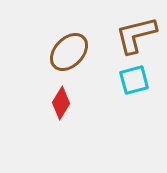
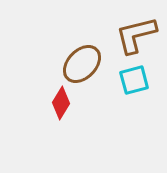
brown ellipse: moved 13 px right, 12 px down
